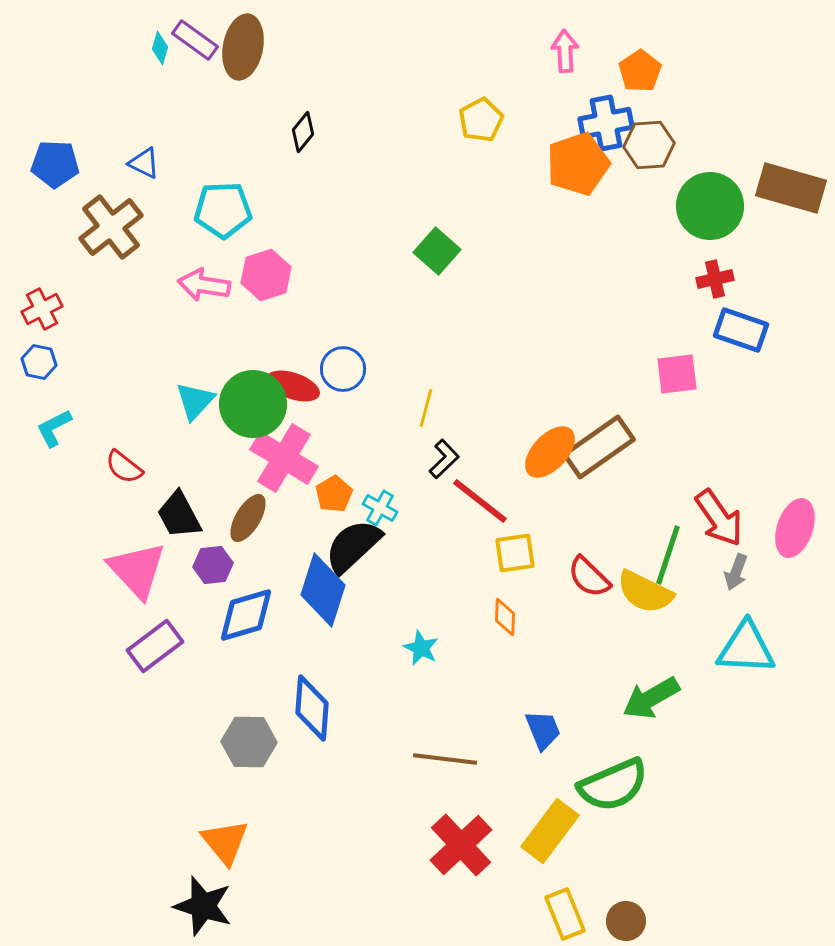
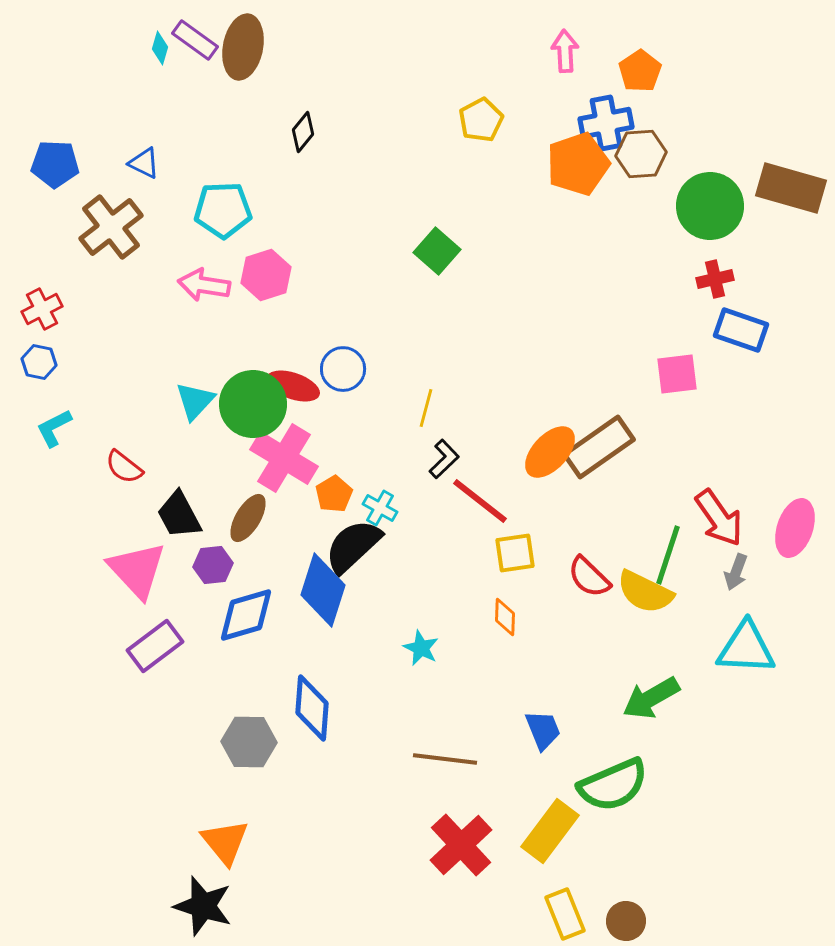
brown hexagon at (649, 145): moved 8 px left, 9 px down
